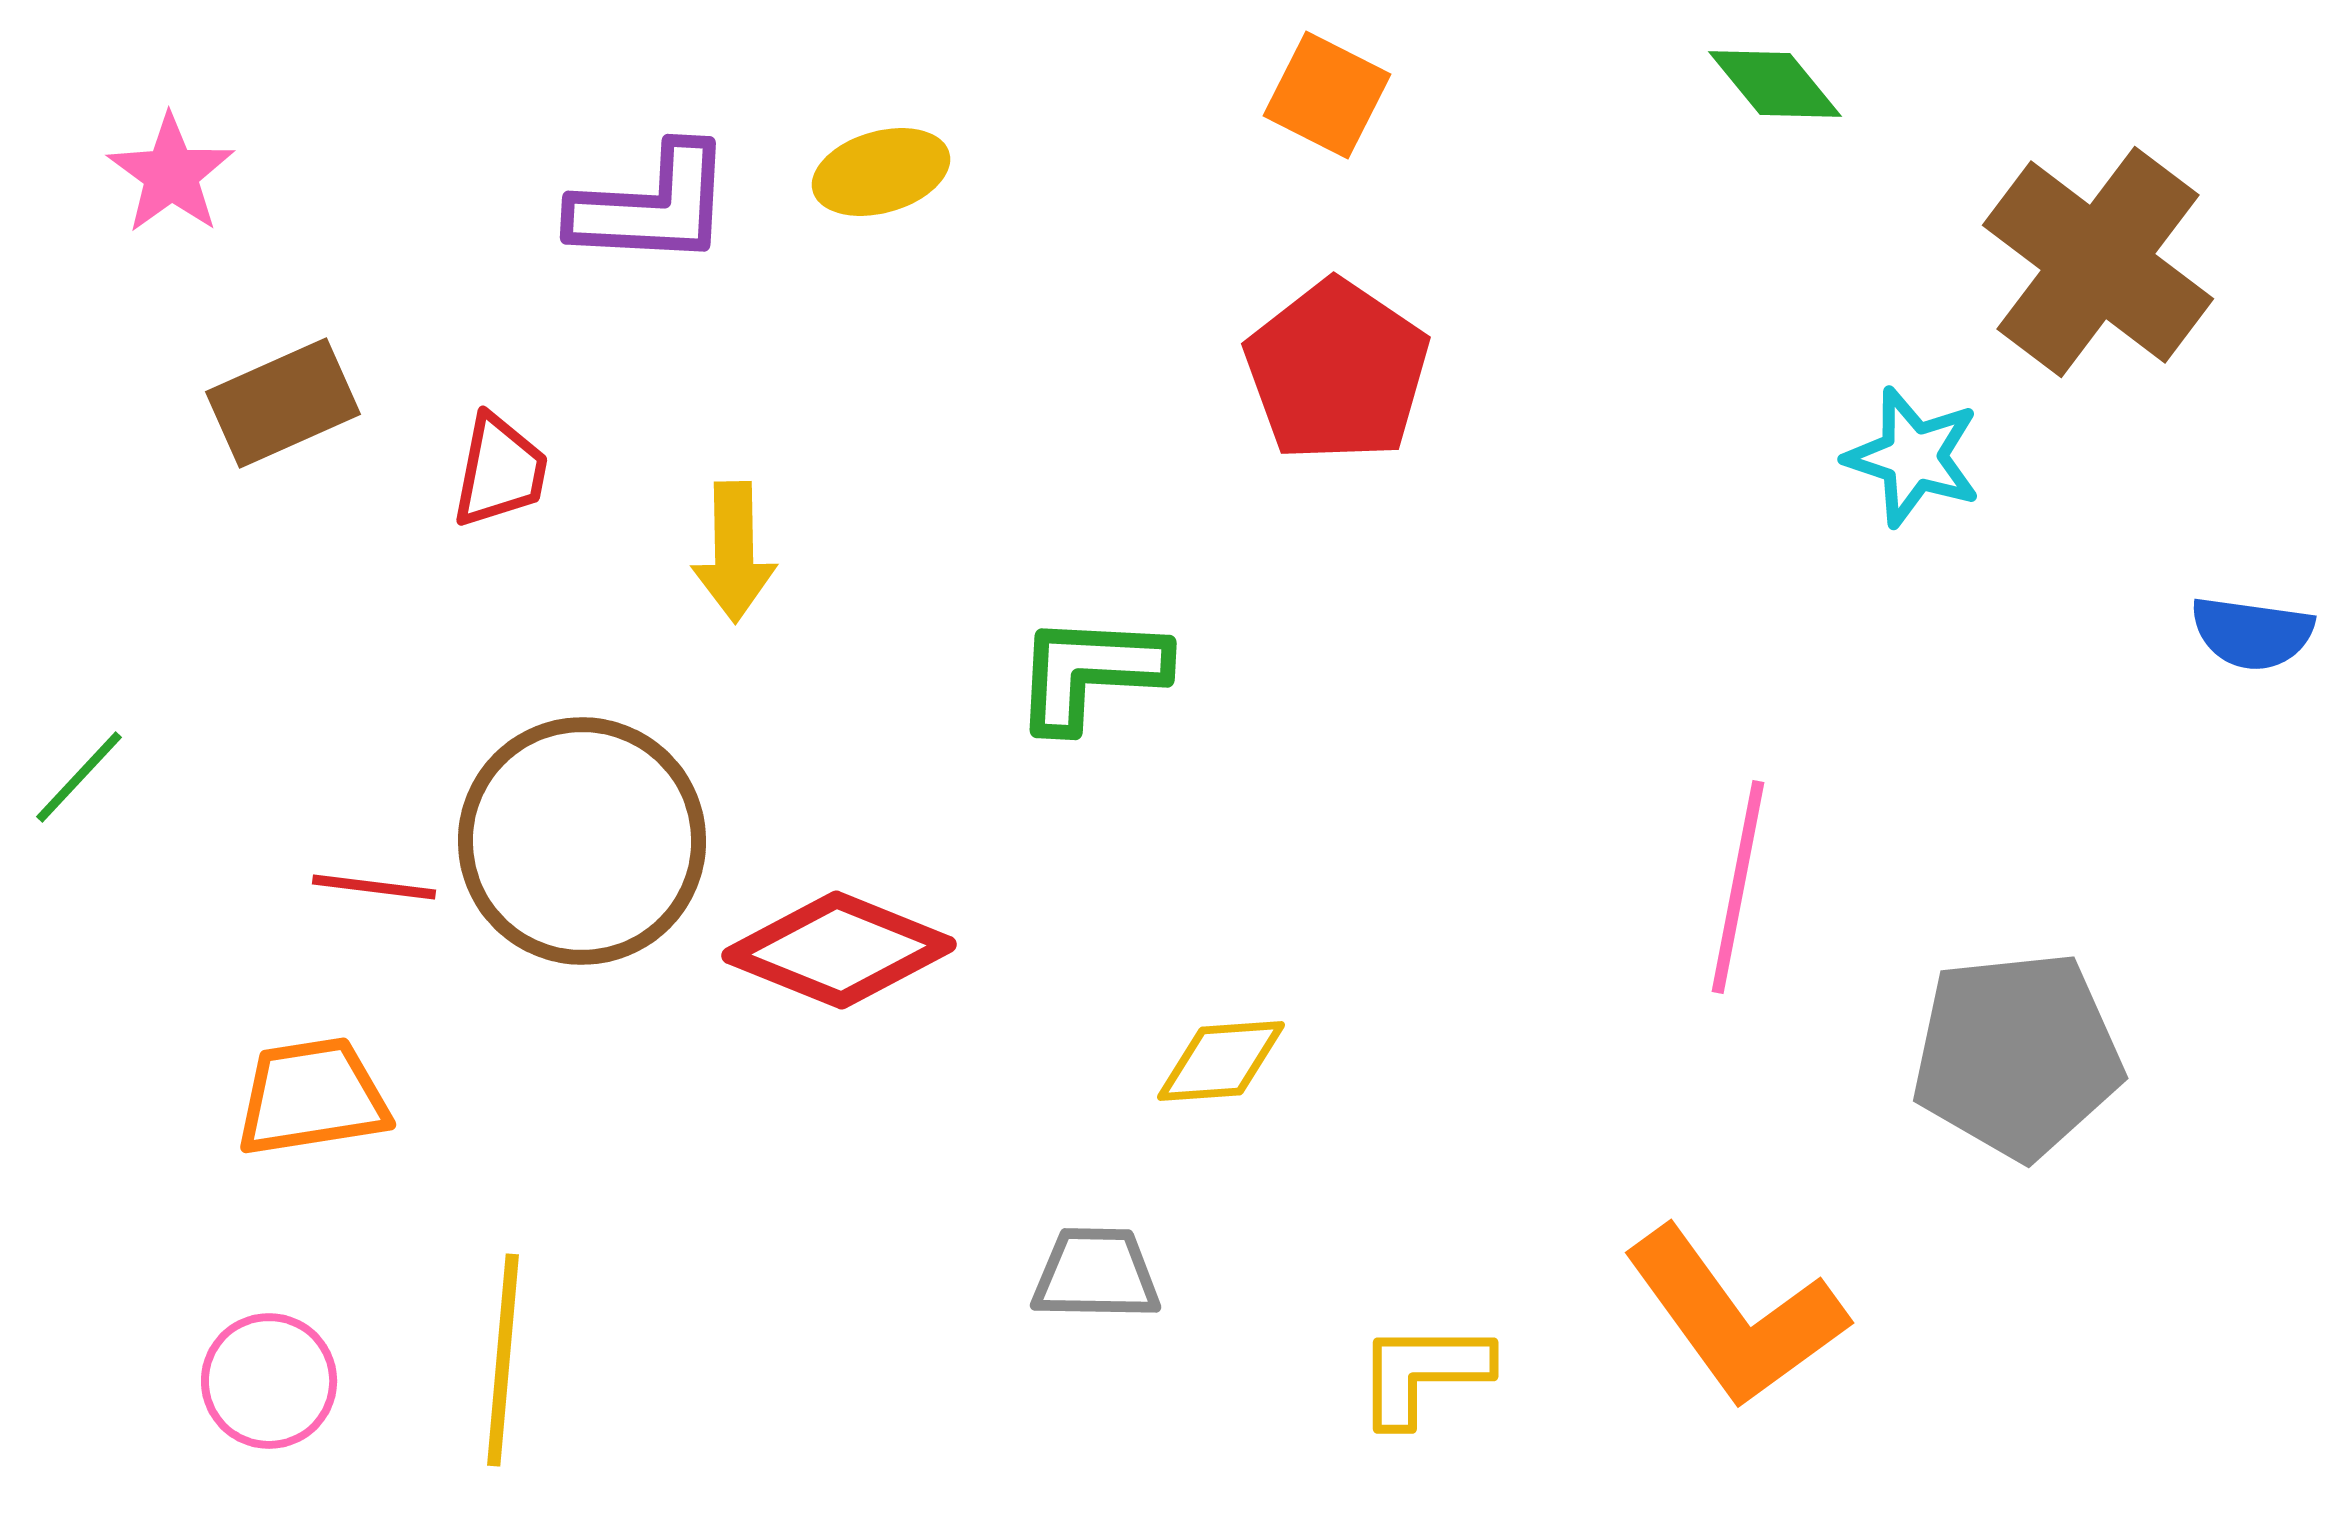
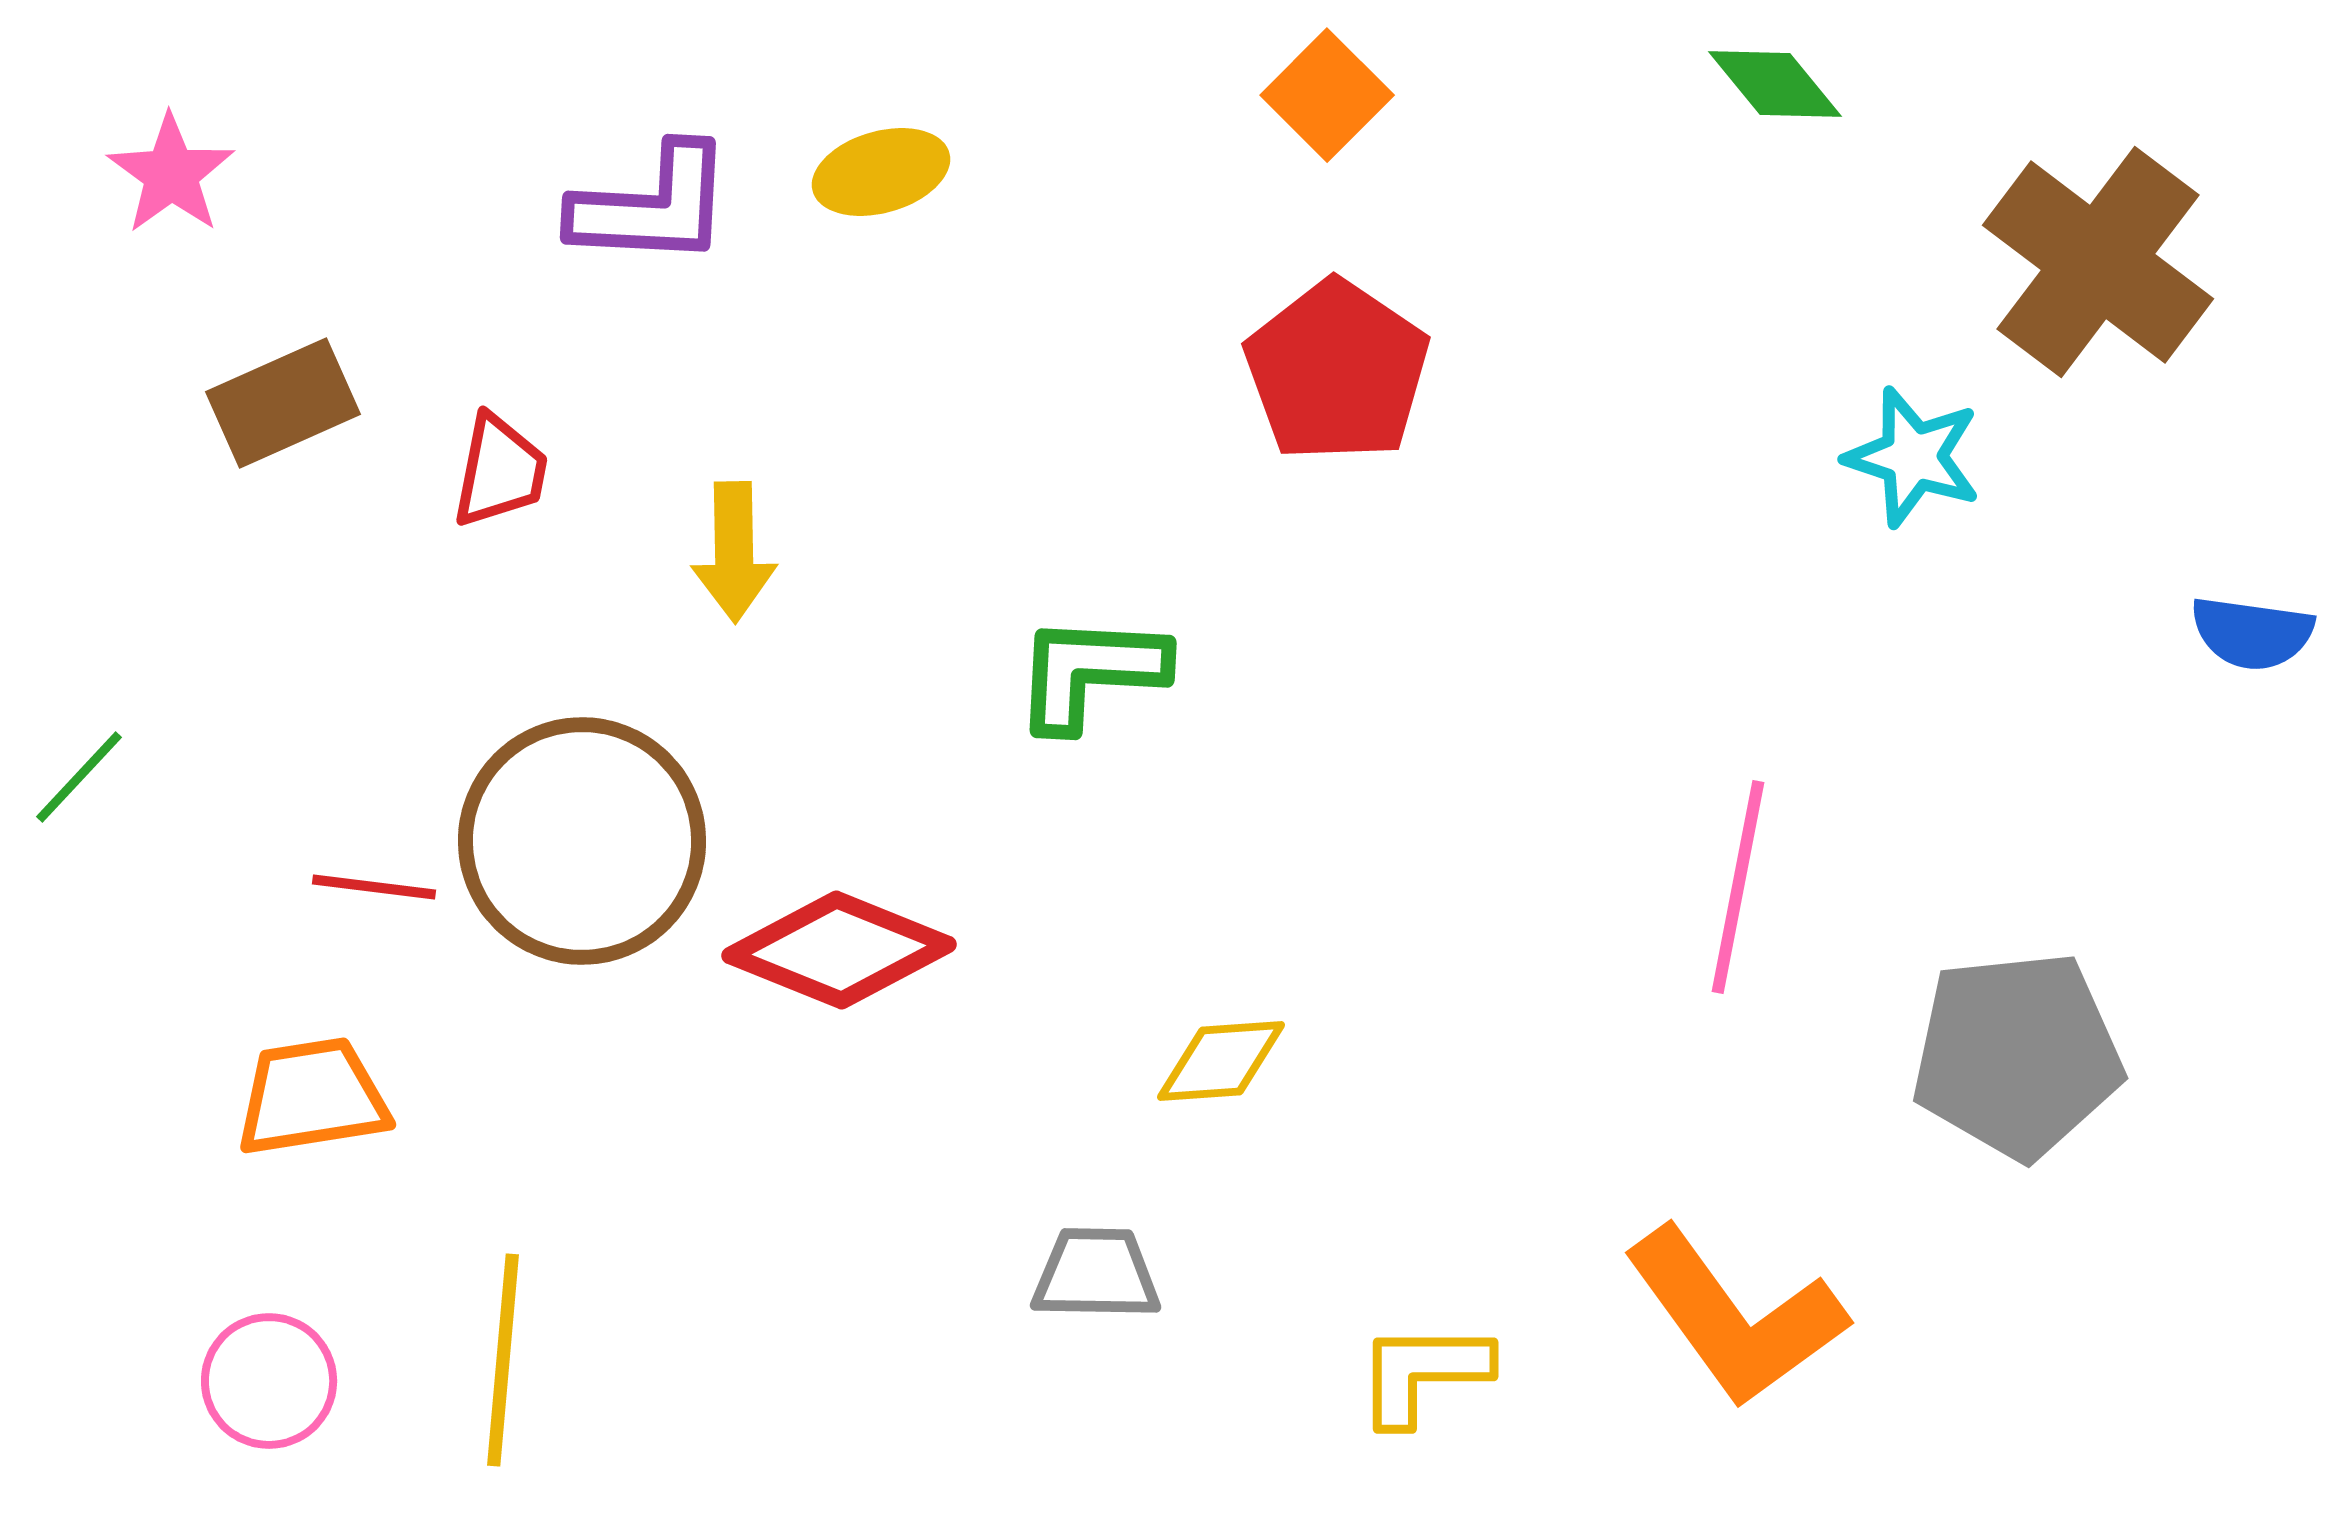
orange square: rotated 18 degrees clockwise
